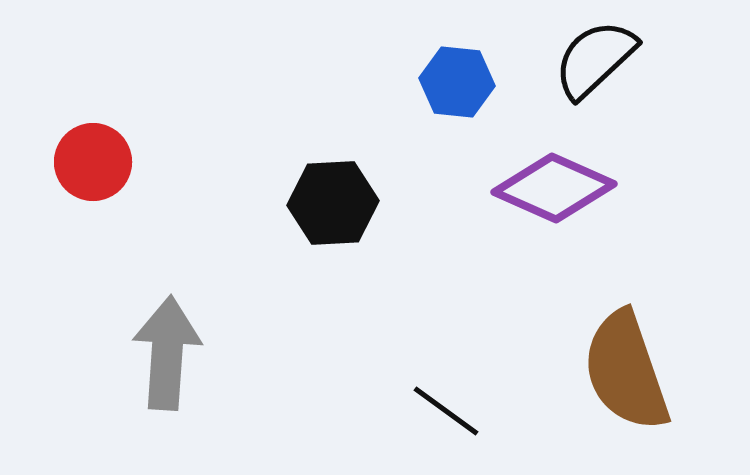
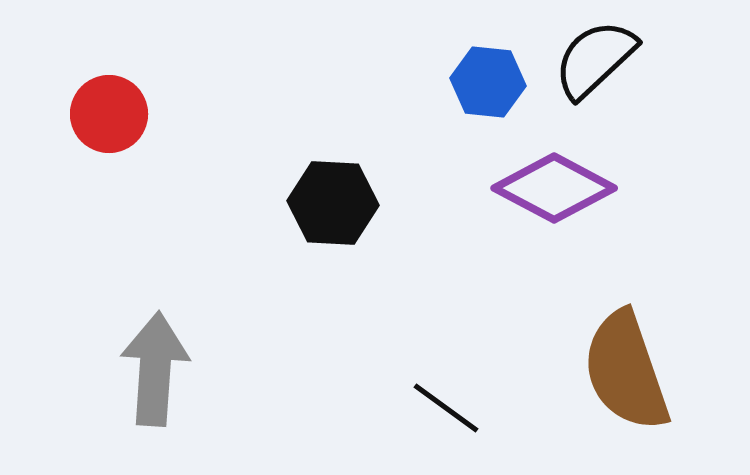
blue hexagon: moved 31 px right
red circle: moved 16 px right, 48 px up
purple diamond: rotated 4 degrees clockwise
black hexagon: rotated 6 degrees clockwise
gray arrow: moved 12 px left, 16 px down
black line: moved 3 px up
